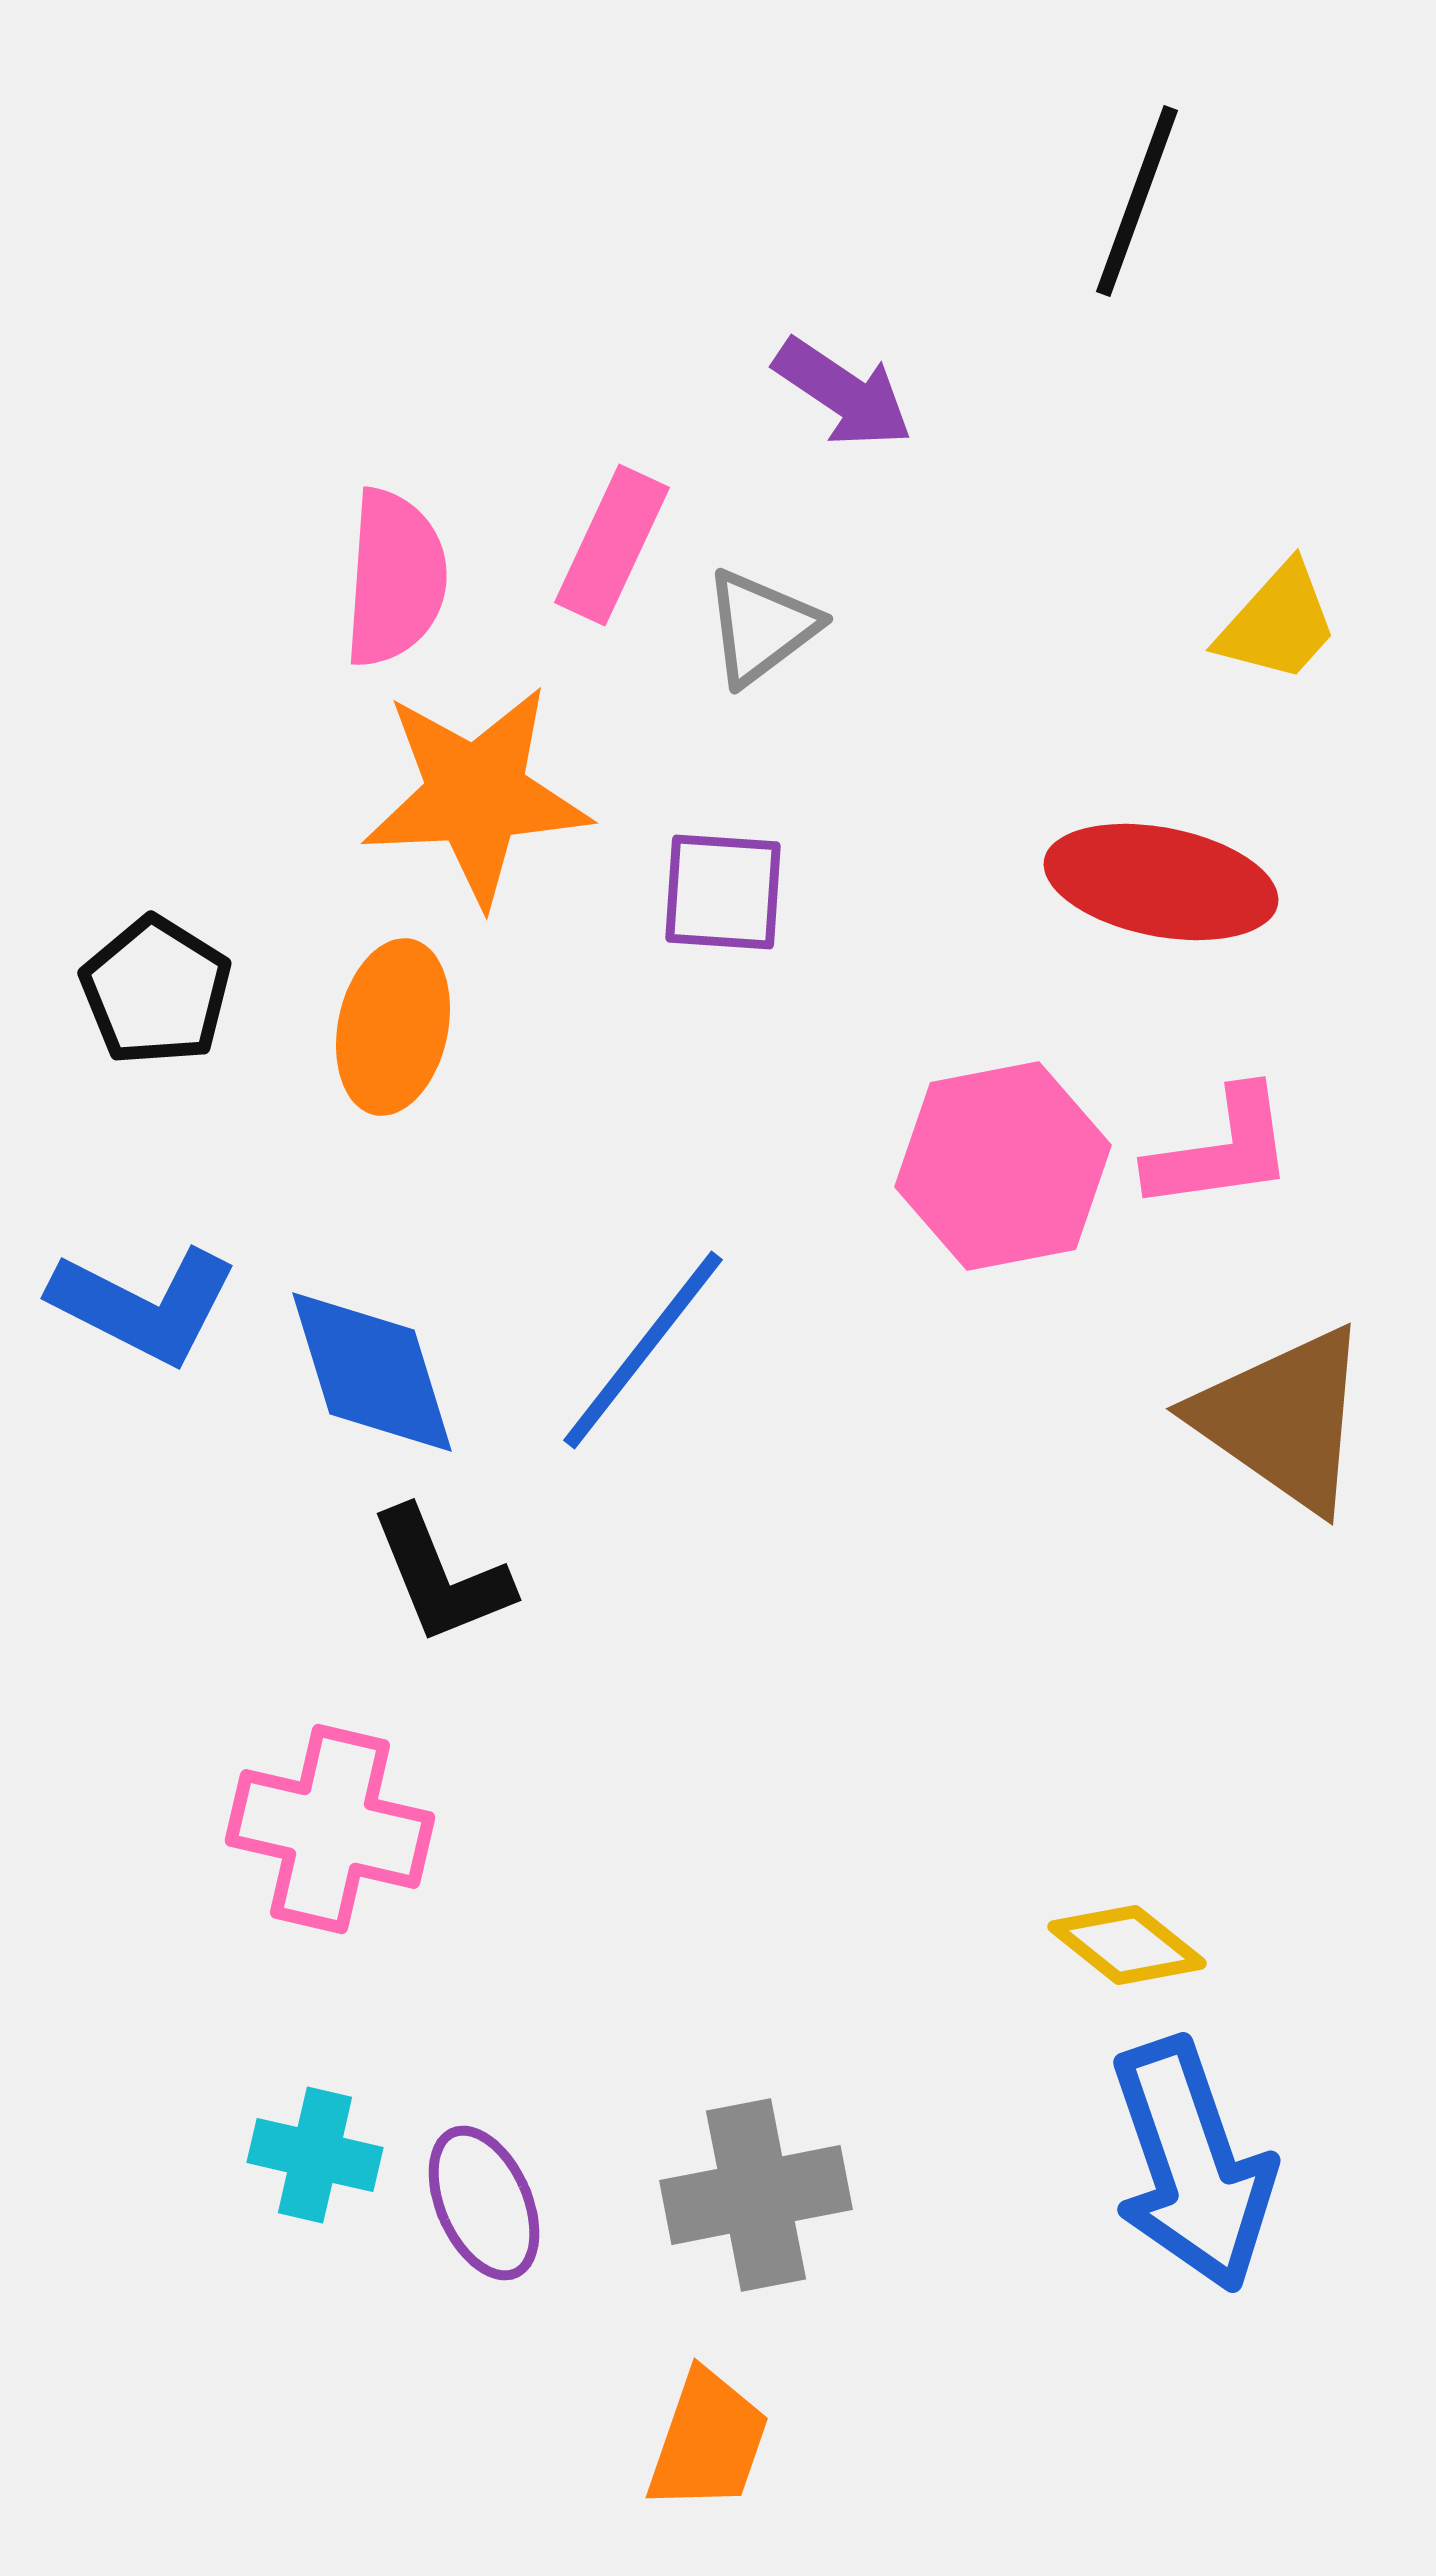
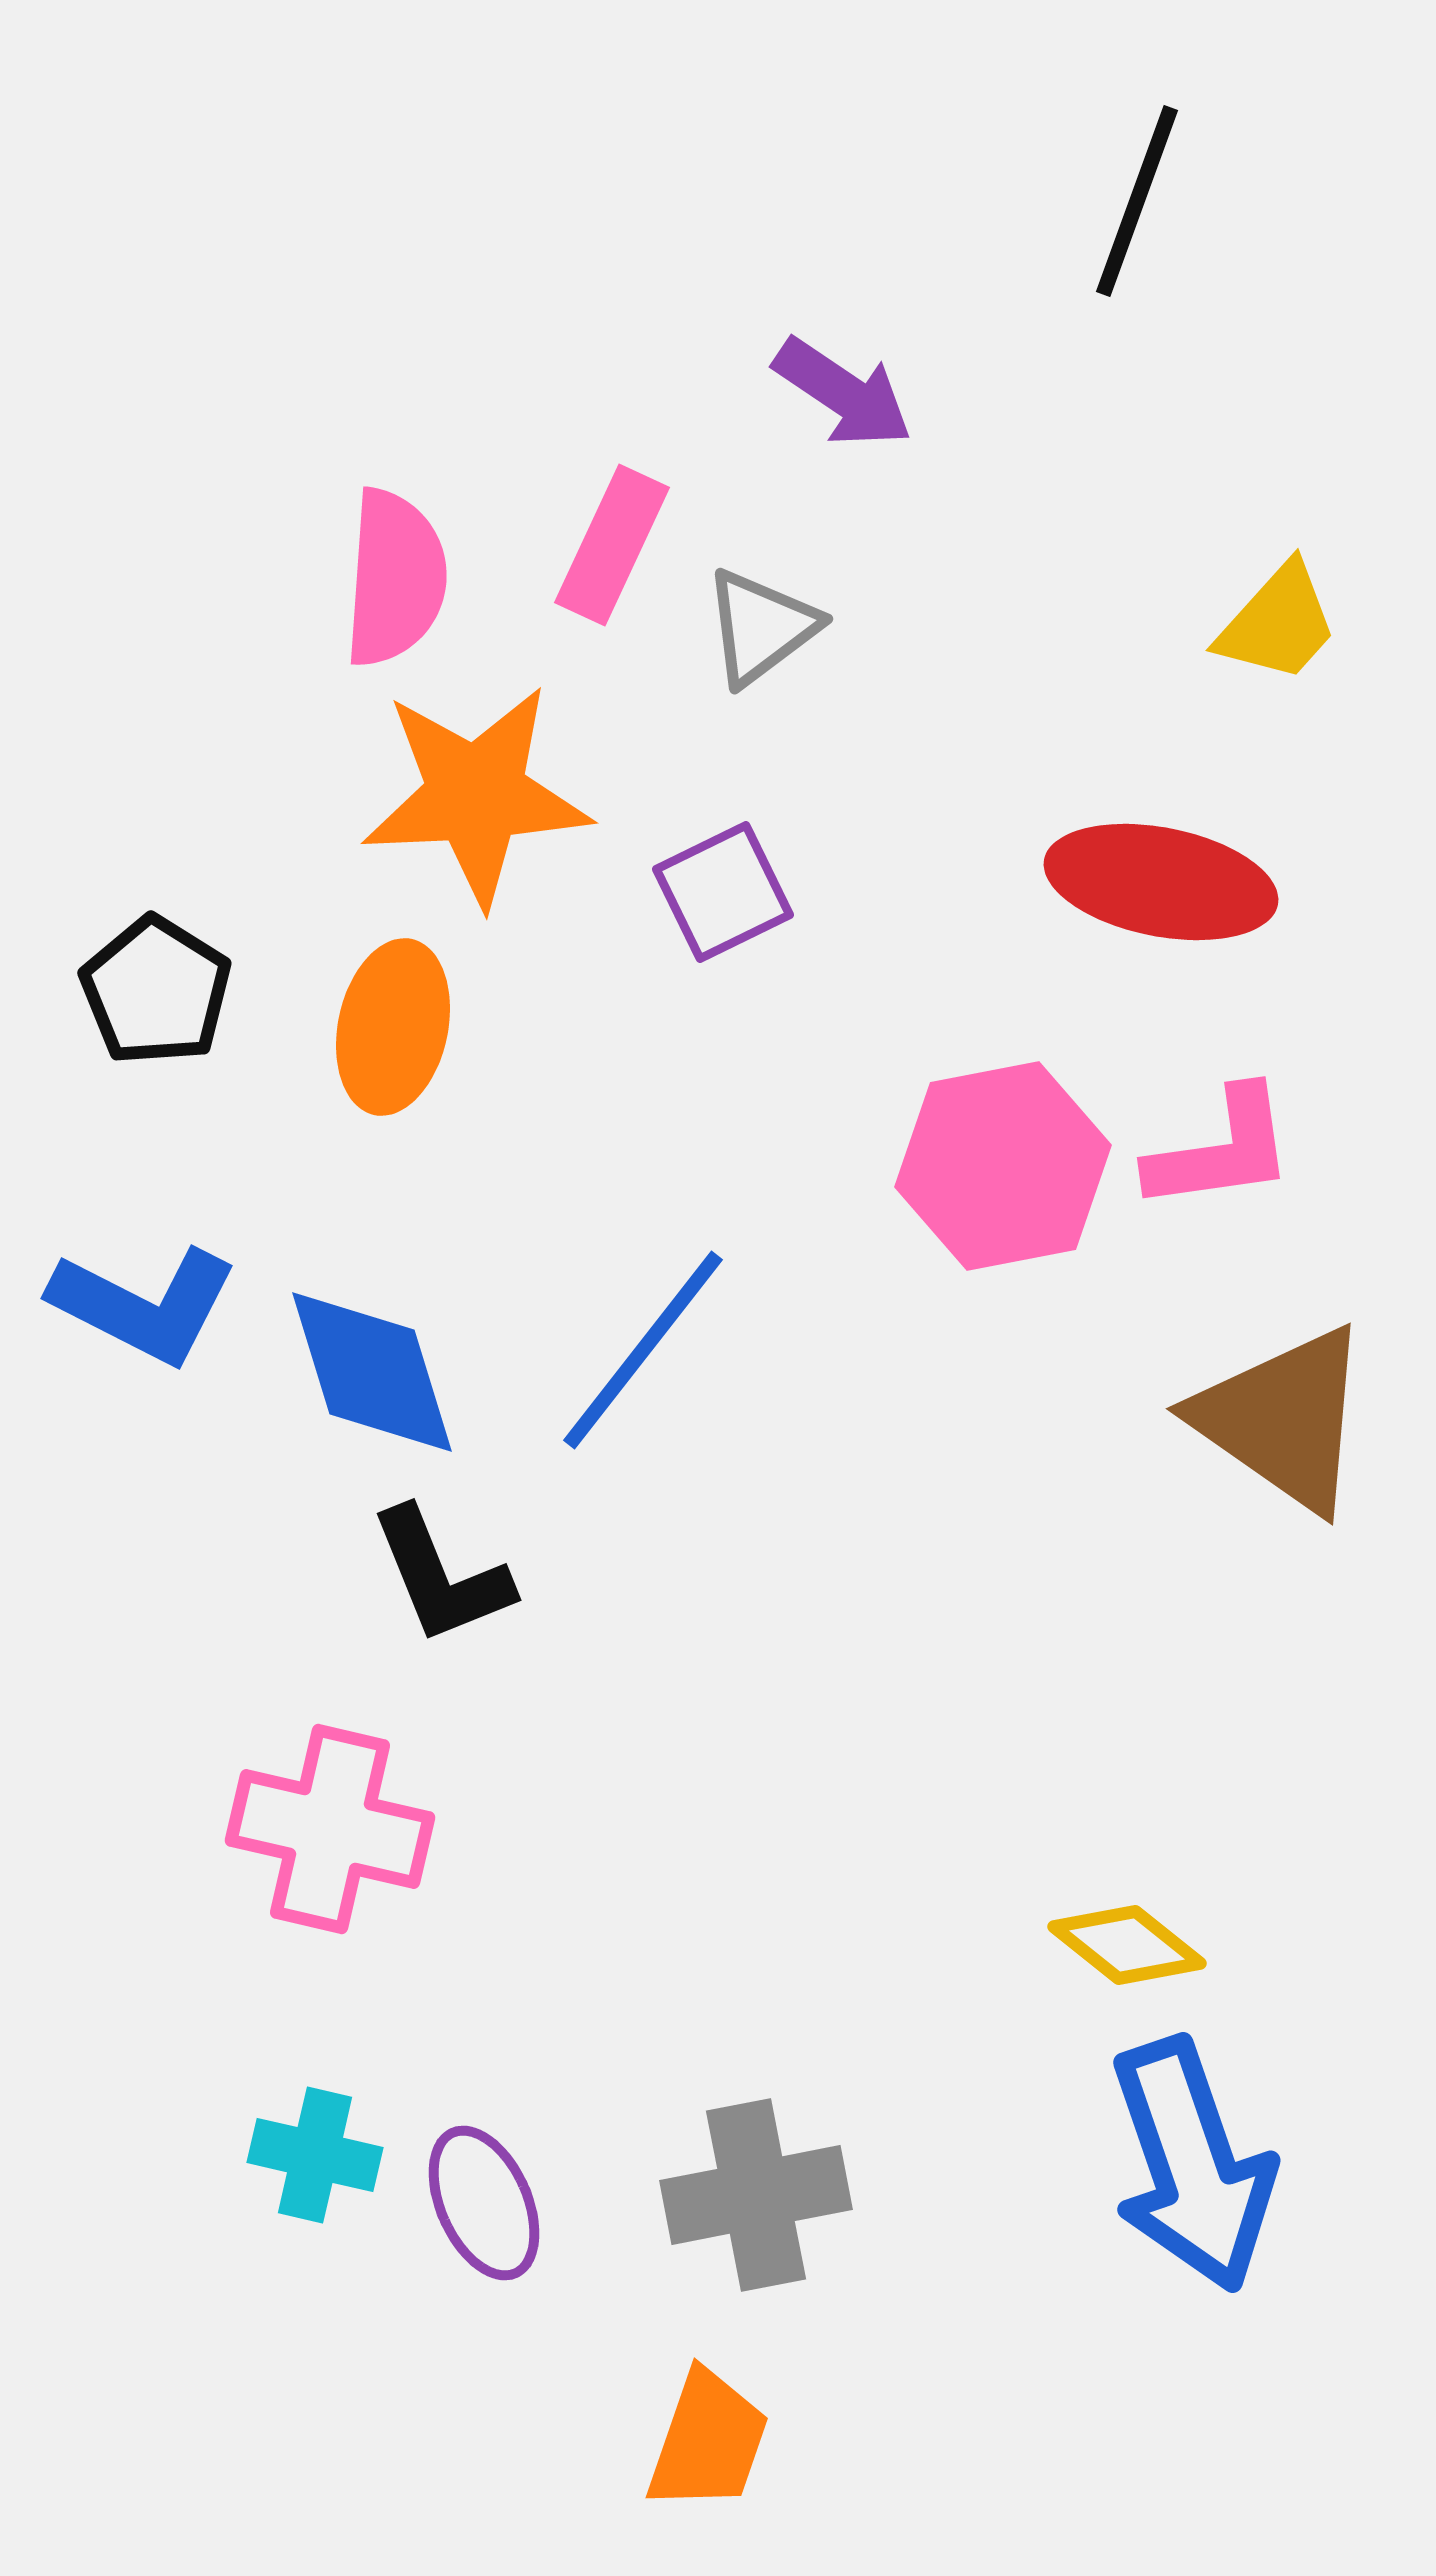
purple square: rotated 30 degrees counterclockwise
